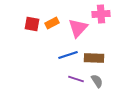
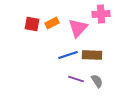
brown rectangle: moved 2 px left, 3 px up
